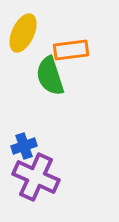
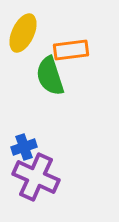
blue cross: moved 1 px down
